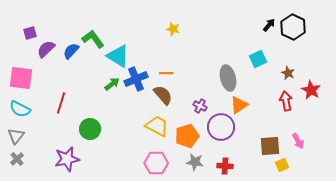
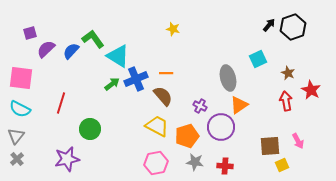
black hexagon: rotated 15 degrees clockwise
brown semicircle: moved 1 px down
pink hexagon: rotated 10 degrees counterclockwise
